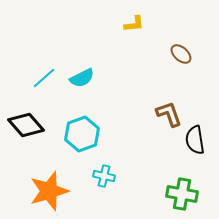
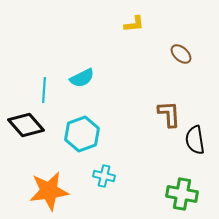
cyan line: moved 12 px down; rotated 45 degrees counterclockwise
brown L-shape: rotated 16 degrees clockwise
orange star: rotated 9 degrees clockwise
